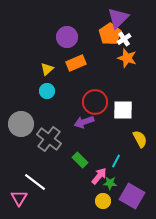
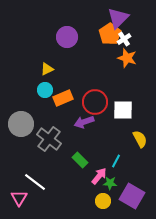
orange rectangle: moved 13 px left, 35 px down
yellow triangle: rotated 16 degrees clockwise
cyan circle: moved 2 px left, 1 px up
